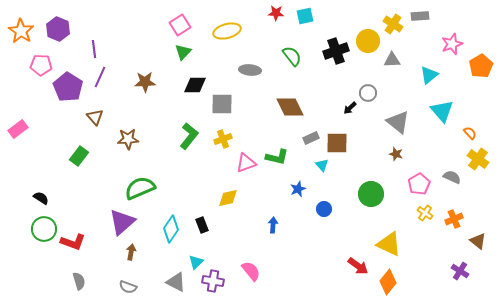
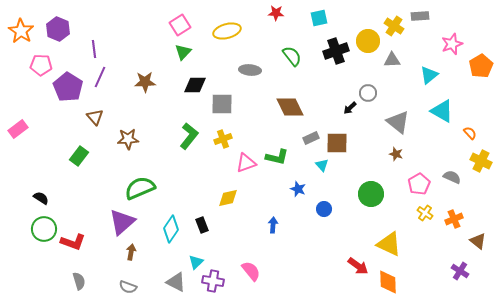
cyan square at (305, 16): moved 14 px right, 2 px down
yellow cross at (393, 24): moved 1 px right, 2 px down
cyan triangle at (442, 111): rotated 20 degrees counterclockwise
yellow cross at (478, 159): moved 3 px right, 2 px down; rotated 10 degrees counterclockwise
blue star at (298, 189): rotated 28 degrees counterclockwise
orange diamond at (388, 282): rotated 40 degrees counterclockwise
